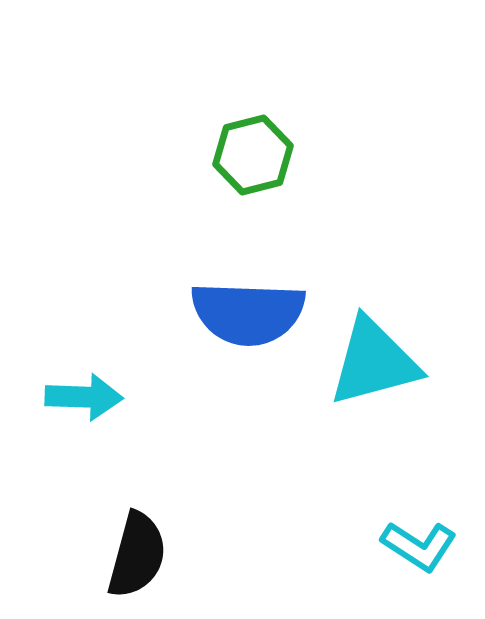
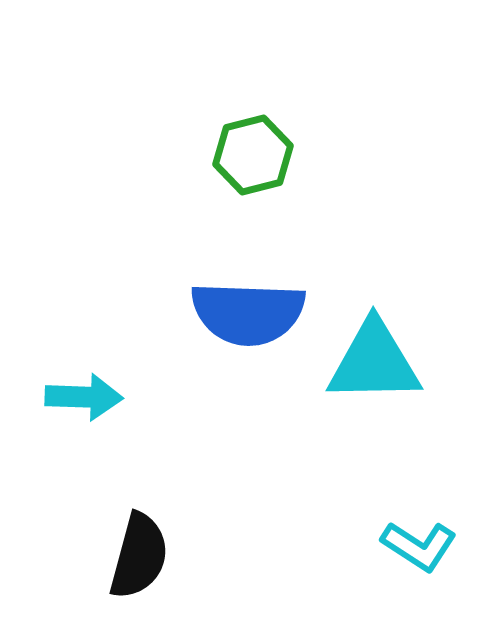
cyan triangle: rotated 14 degrees clockwise
black semicircle: moved 2 px right, 1 px down
